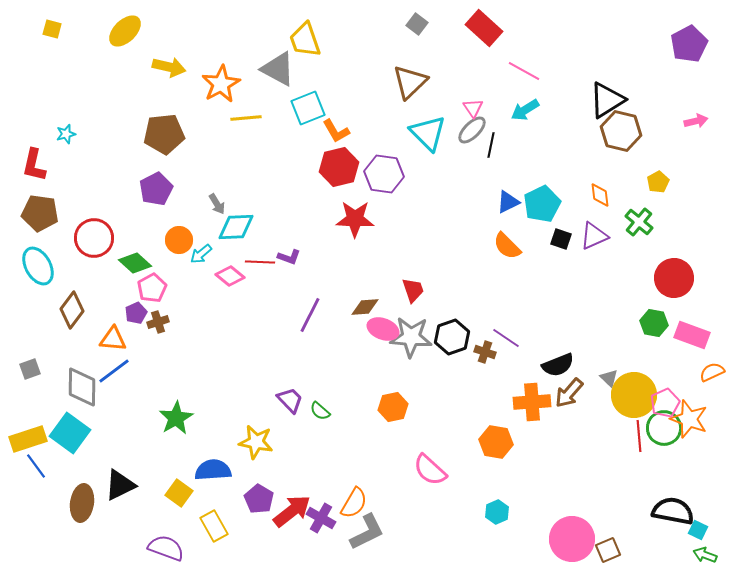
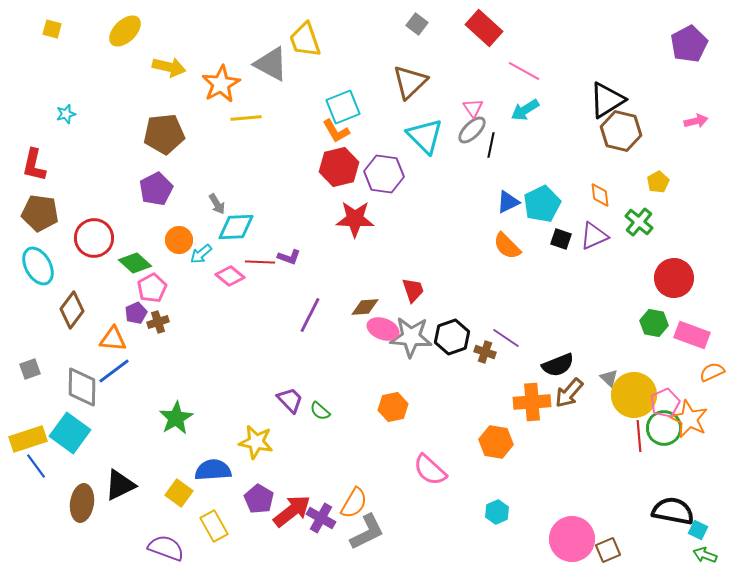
gray triangle at (278, 69): moved 7 px left, 5 px up
cyan square at (308, 108): moved 35 px right, 1 px up
cyan triangle at (428, 133): moved 3 px left, 3 px down
cyan star at (66, 134): moved 20 px up
orange star at (689, 419): rotated 6 degrees clockwise
